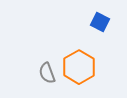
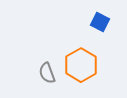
orange hexagon: moved 2 px right, 2 px up
